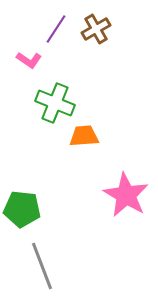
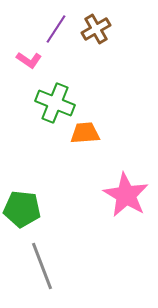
orange trapezoid: moved 1 px right, 3 px up
